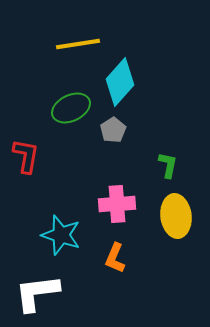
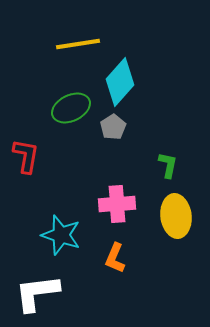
gray pentagon: moved 3 px up
